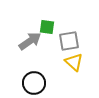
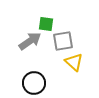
green square: moved 1 px left, 3 px up
gray square: moved 6 px left
